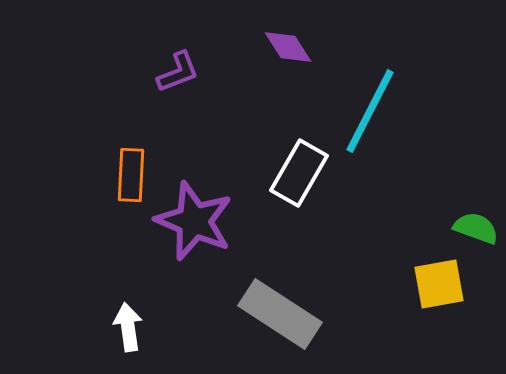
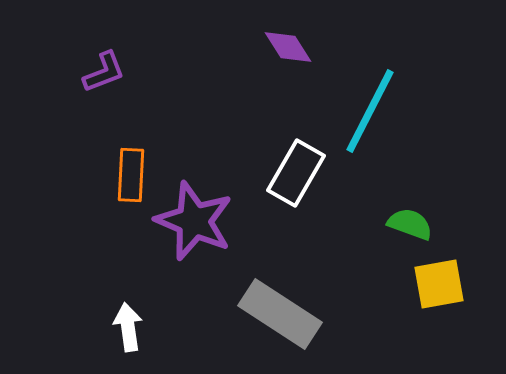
purple L-shape: moved 74 px left
white rectangle: moved 3 px left
green semicircle: moved 66 px left, 4 px up
